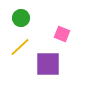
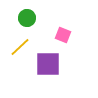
green circle: moved 6 px right
pink square: moved 1 px right, 1 px down
